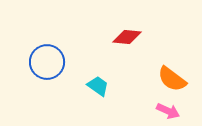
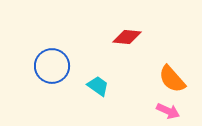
blue circle: moved 5 px right, 4 px down
orange semicircle: rotated 12 degrees clockwise
